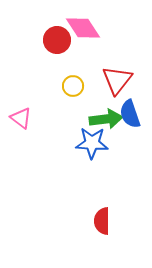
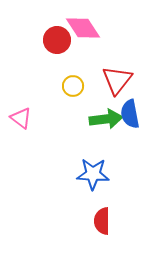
blue semicircle: rotated 8 degrees clockwise
blue star: moved 1 px right, 31 px down
